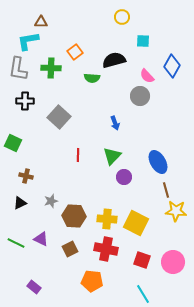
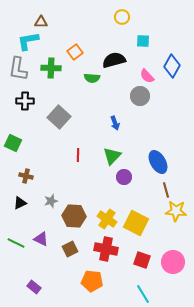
yellow cross: rotated 30 degrees clockwise
